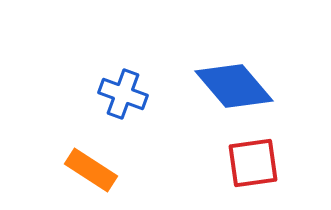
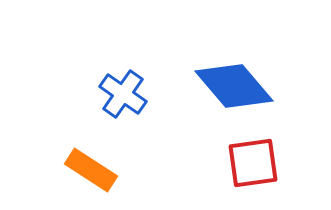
blue cross: rotated 15 degrees clockwise
